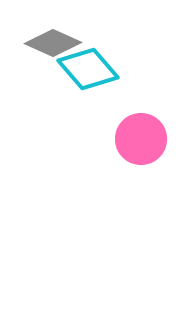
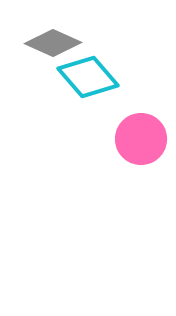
cyan diamond: moved 8 px down
